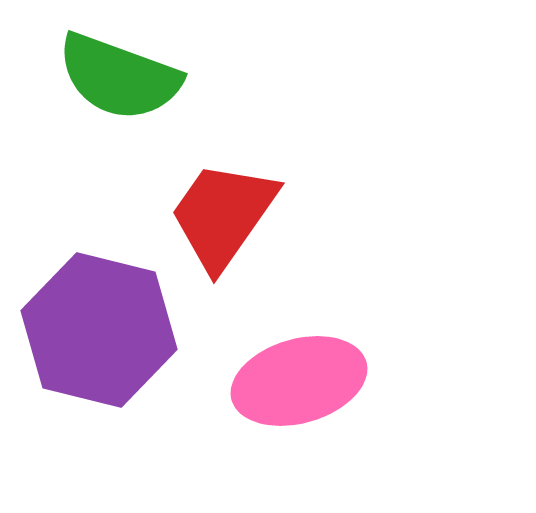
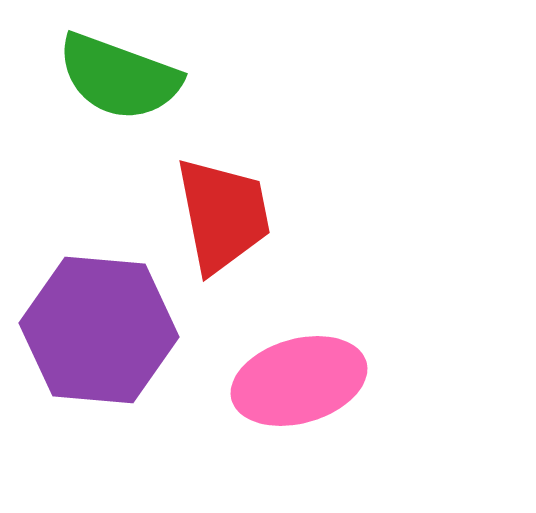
red trapezoid: rotated 134 degrees clockwise
purple hexagon: rotated 9 degrees counterclockwise
